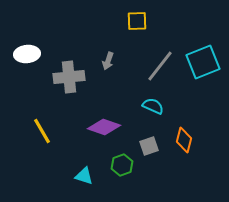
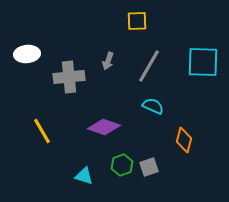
cyan square: rotated 24 degrees clockwise
gray line: moved 11 px left; rotated 8 degrees counterclockwise
gray square: moved 21 px down
